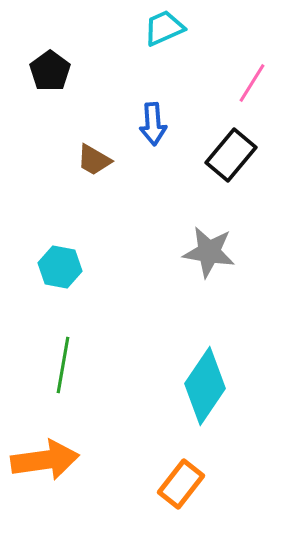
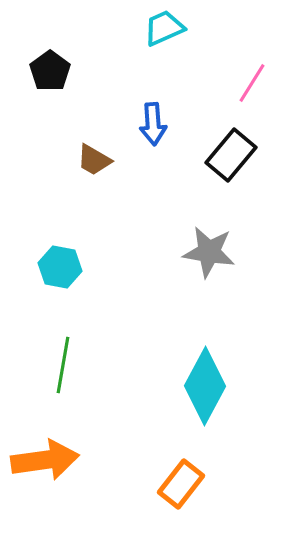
cyan diamond: rotated 6 degrees counterclockwise
